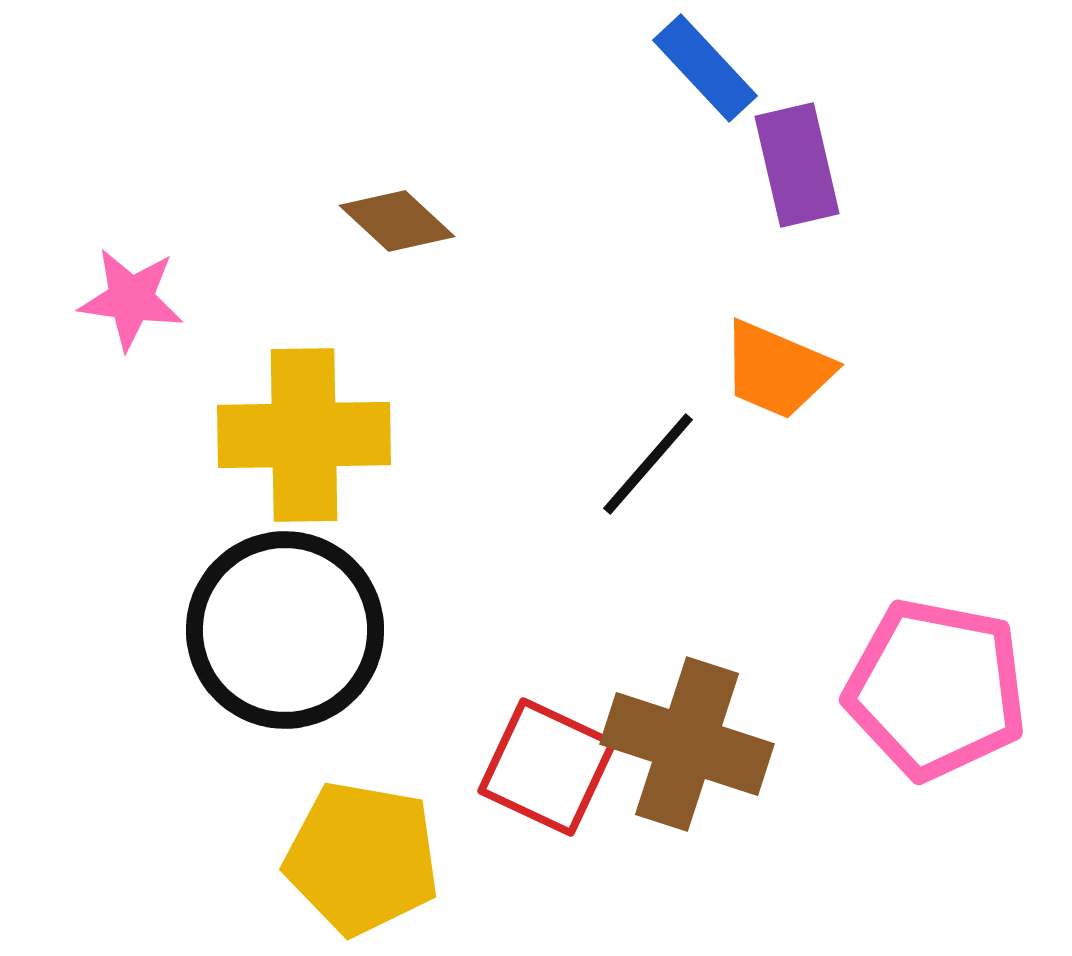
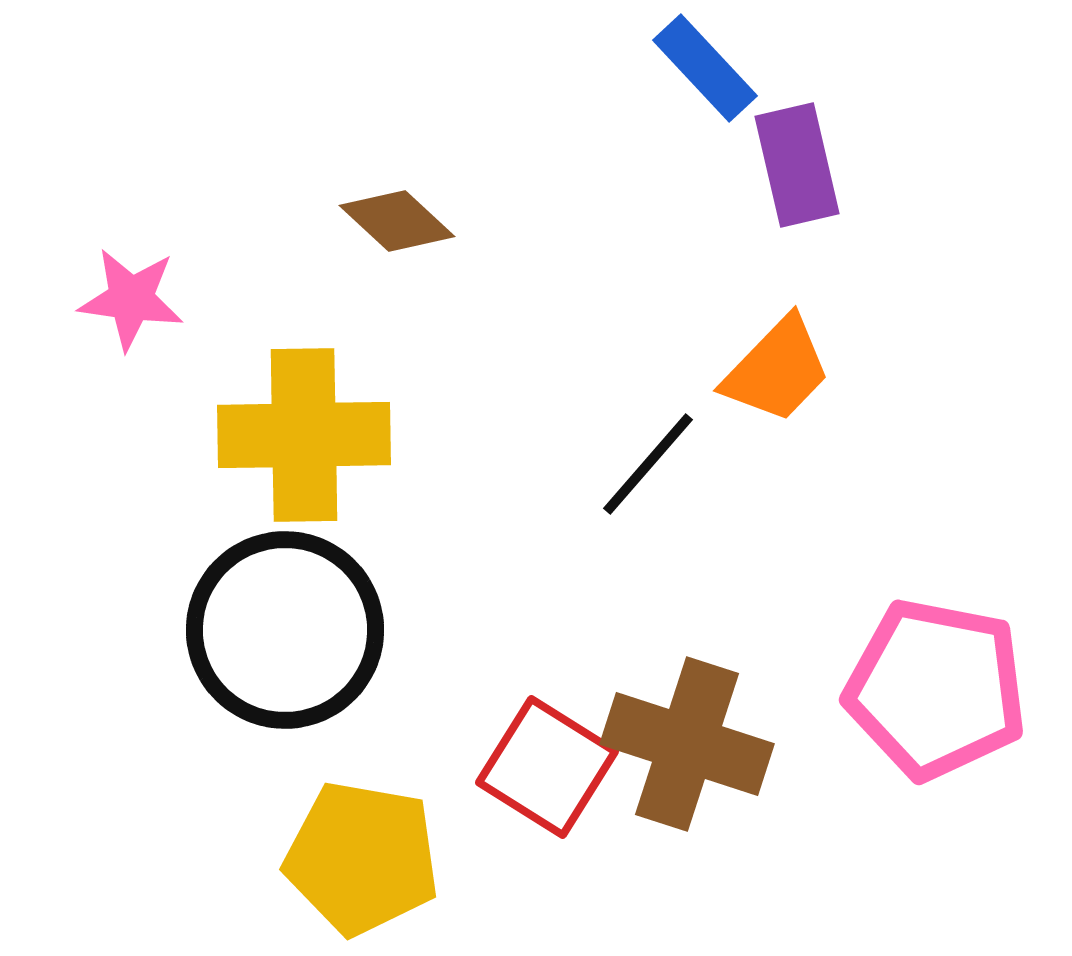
orange trapezoid: rotated 69 degrees counterclockwise
red square: rotated 7 degrees clockwise
